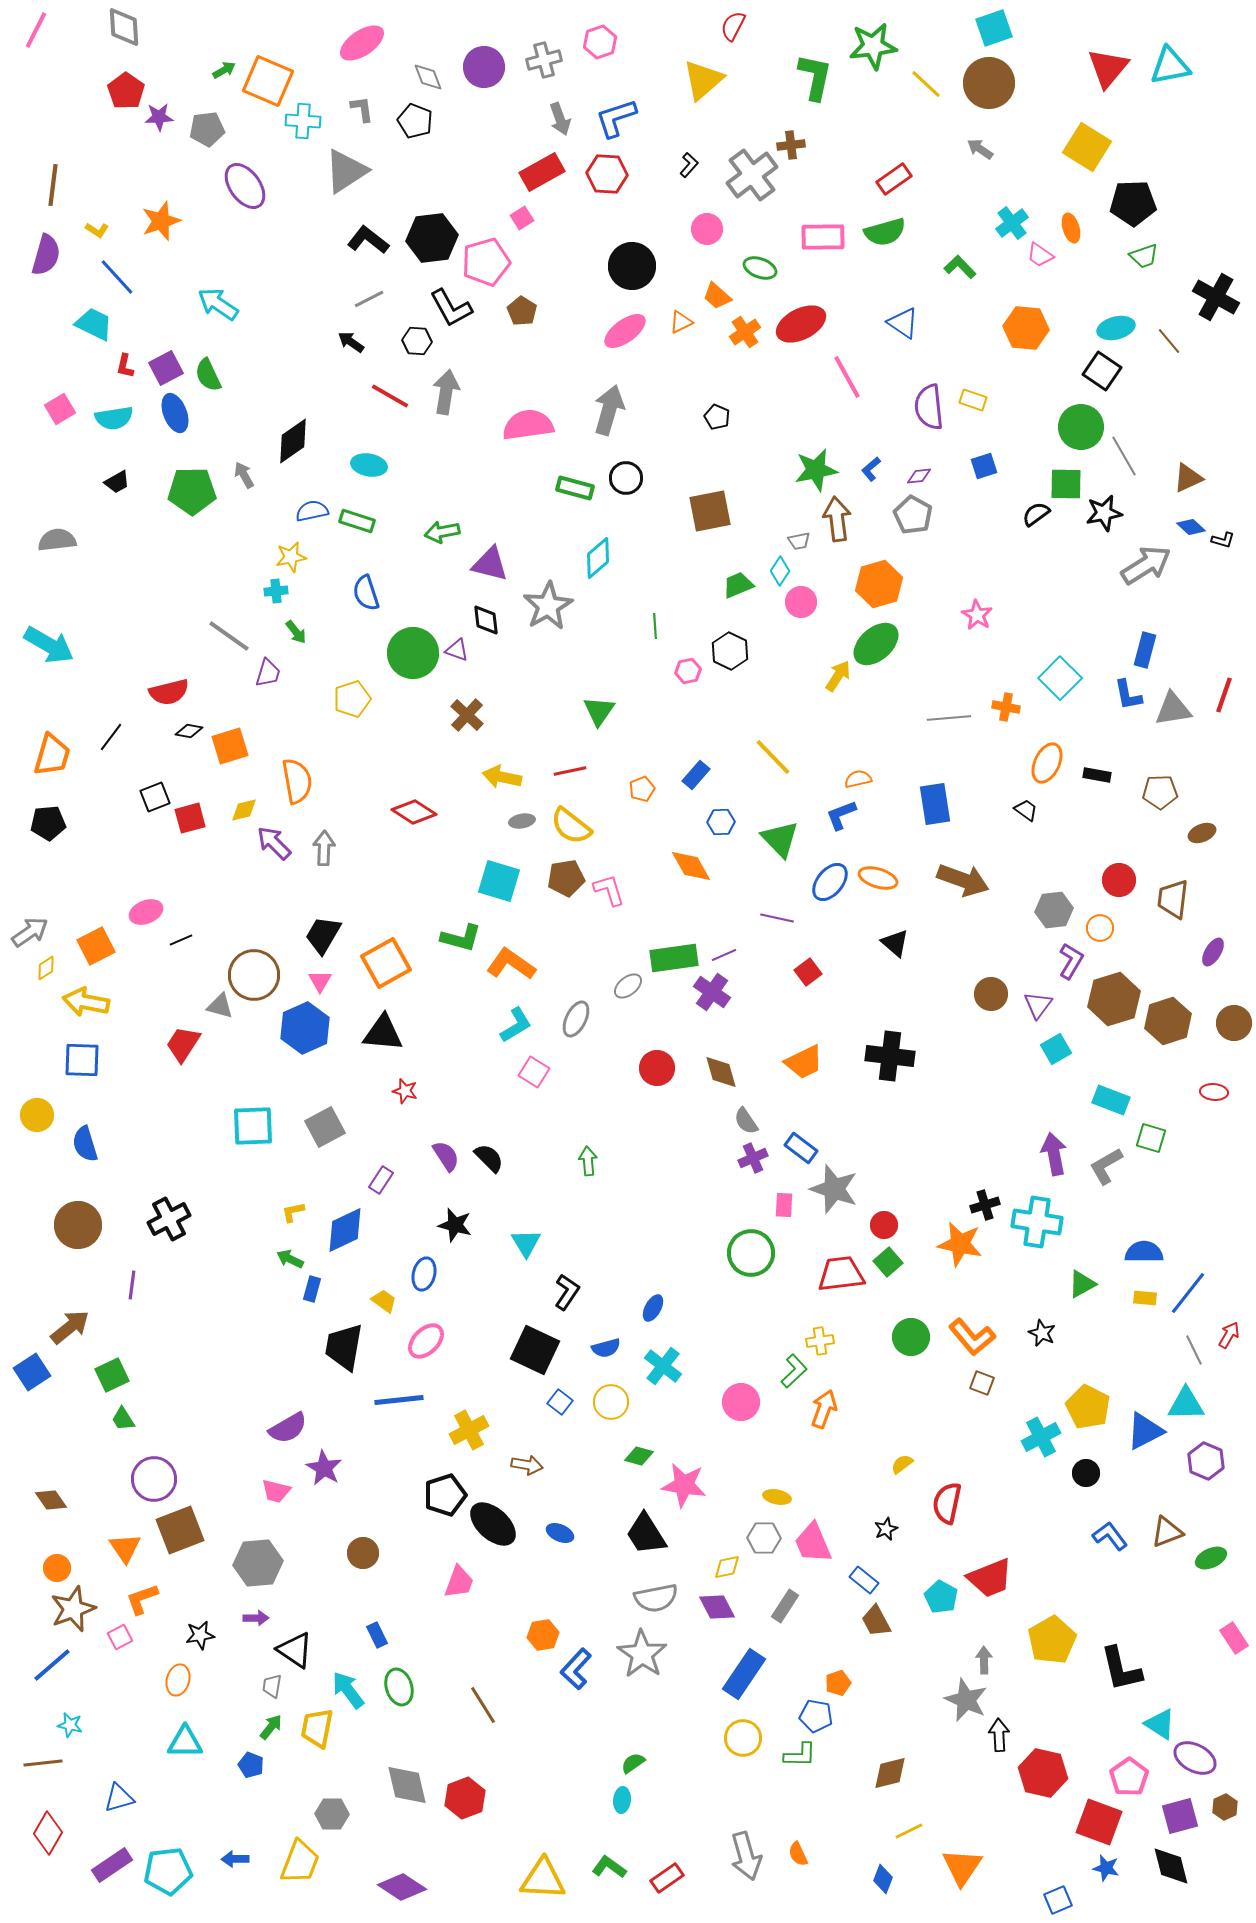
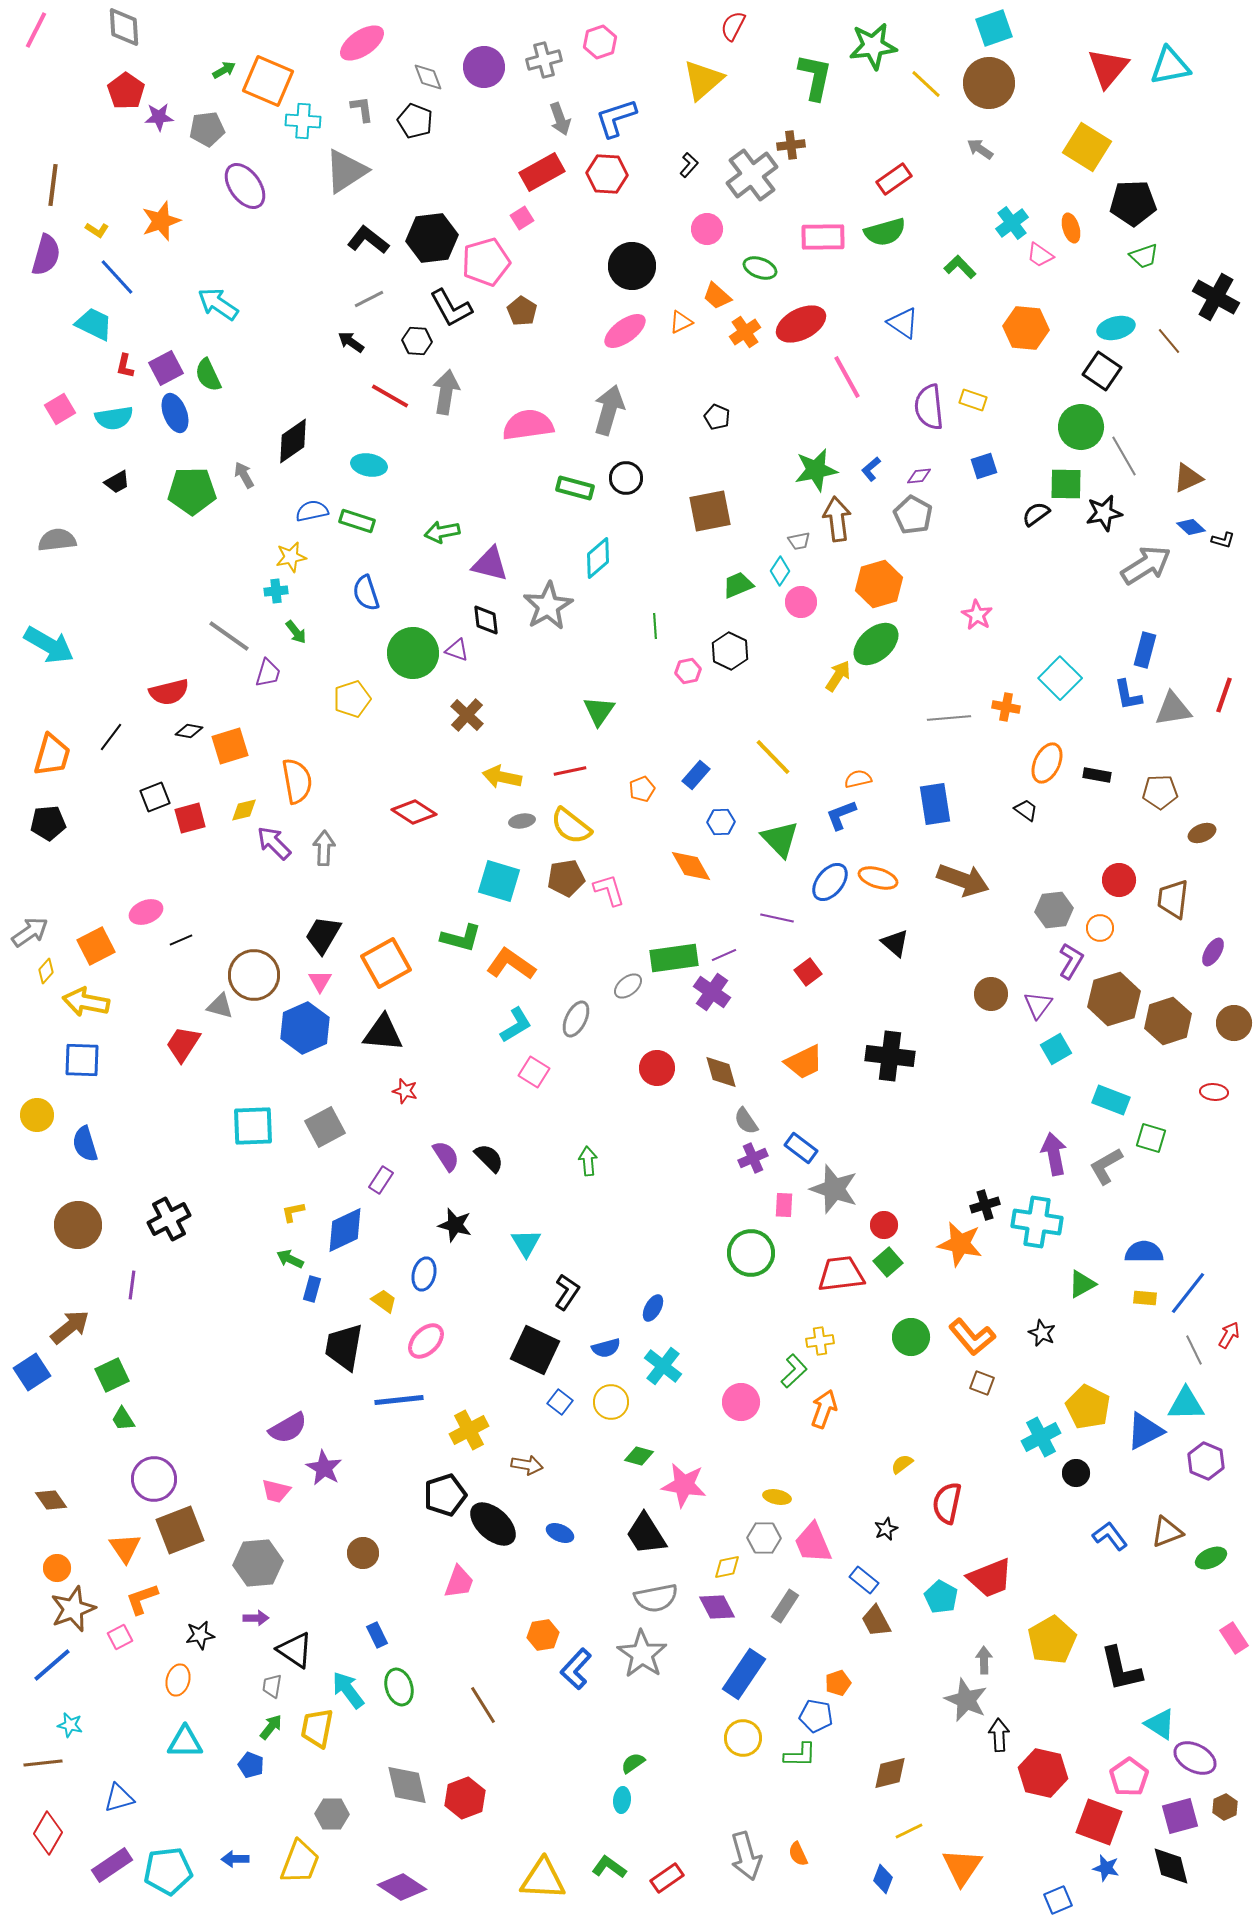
yellow diamond at (46, 968): moved 3 px down; rotated 15 degrees counterclockwise
black circle at (1086, 1473): moved 10 px left
